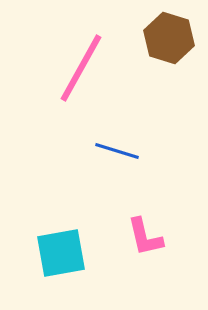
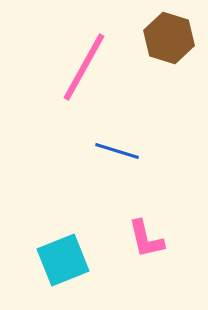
pink line: moved 3 px right, 1 px up
pink L-shape: moved 1 px right, 2 px down
cyan square: moved 2 px right, 7 px down; rotated 12 degrees counterclockwise
